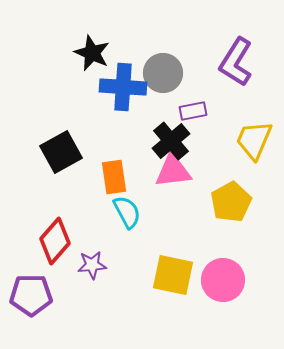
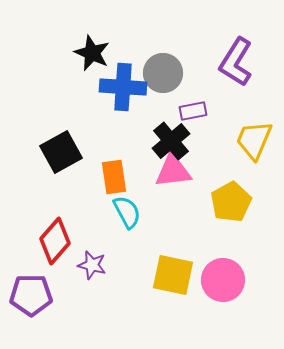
purple star: rotated 20 degrees clockwise
